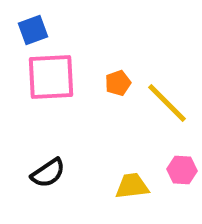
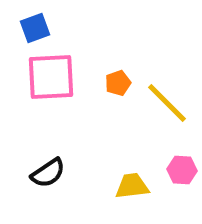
blue square: moved 2 px right, 2 px up
